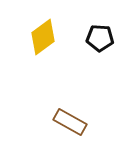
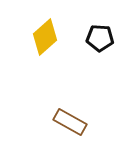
yellow diamond: moved 2 px right; rotated 6 degrees counterclockwise
